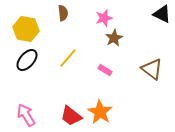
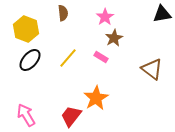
black triangle: rotated 36 degrees counterclockwise
pink star: moved 1 px right, 1 px up; rotated 18 degrees counterclockwise
yellow hexagon: rotated 10 degrees clockwise
black ellipse: moved 3 px right
pink rectangle: moved 4 px left, 13 px up
orange star: moved 4 px left, 14 px up; rotated 10 degrees clockwise
red trapezoid: rotated 90 degrees clockwise
